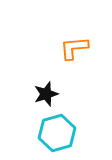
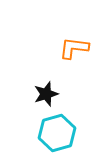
orange L-shape: rotated 12 degrees clockwise
